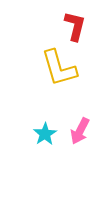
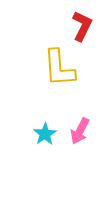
red L-shape: moved 7 px right; rotated 12 degrees clockwise
yellow L-shape: rotated 12 degrees clockwise
